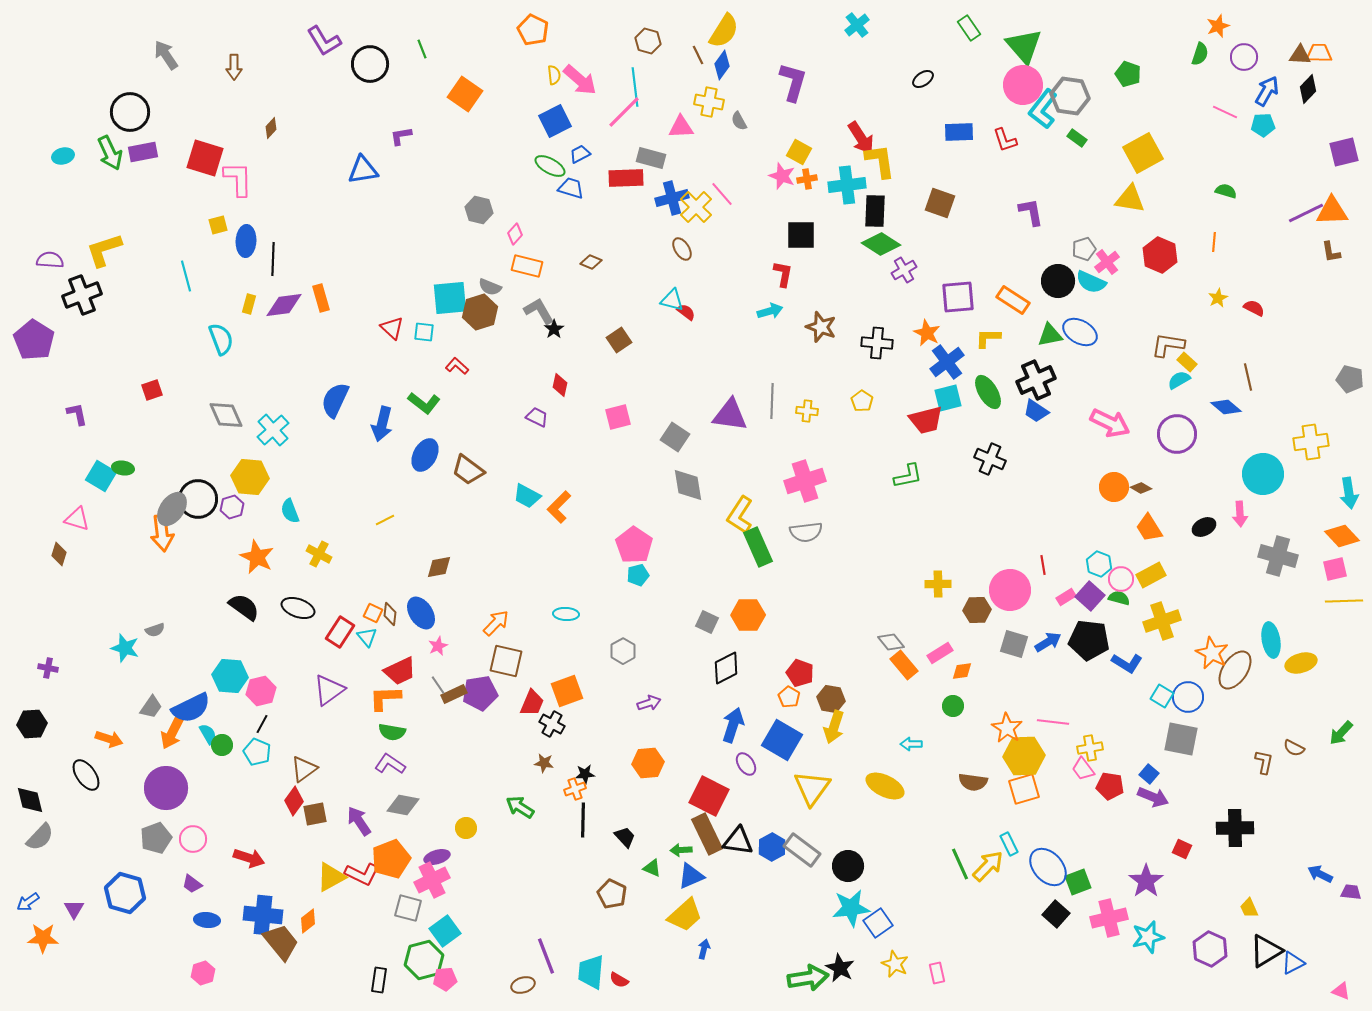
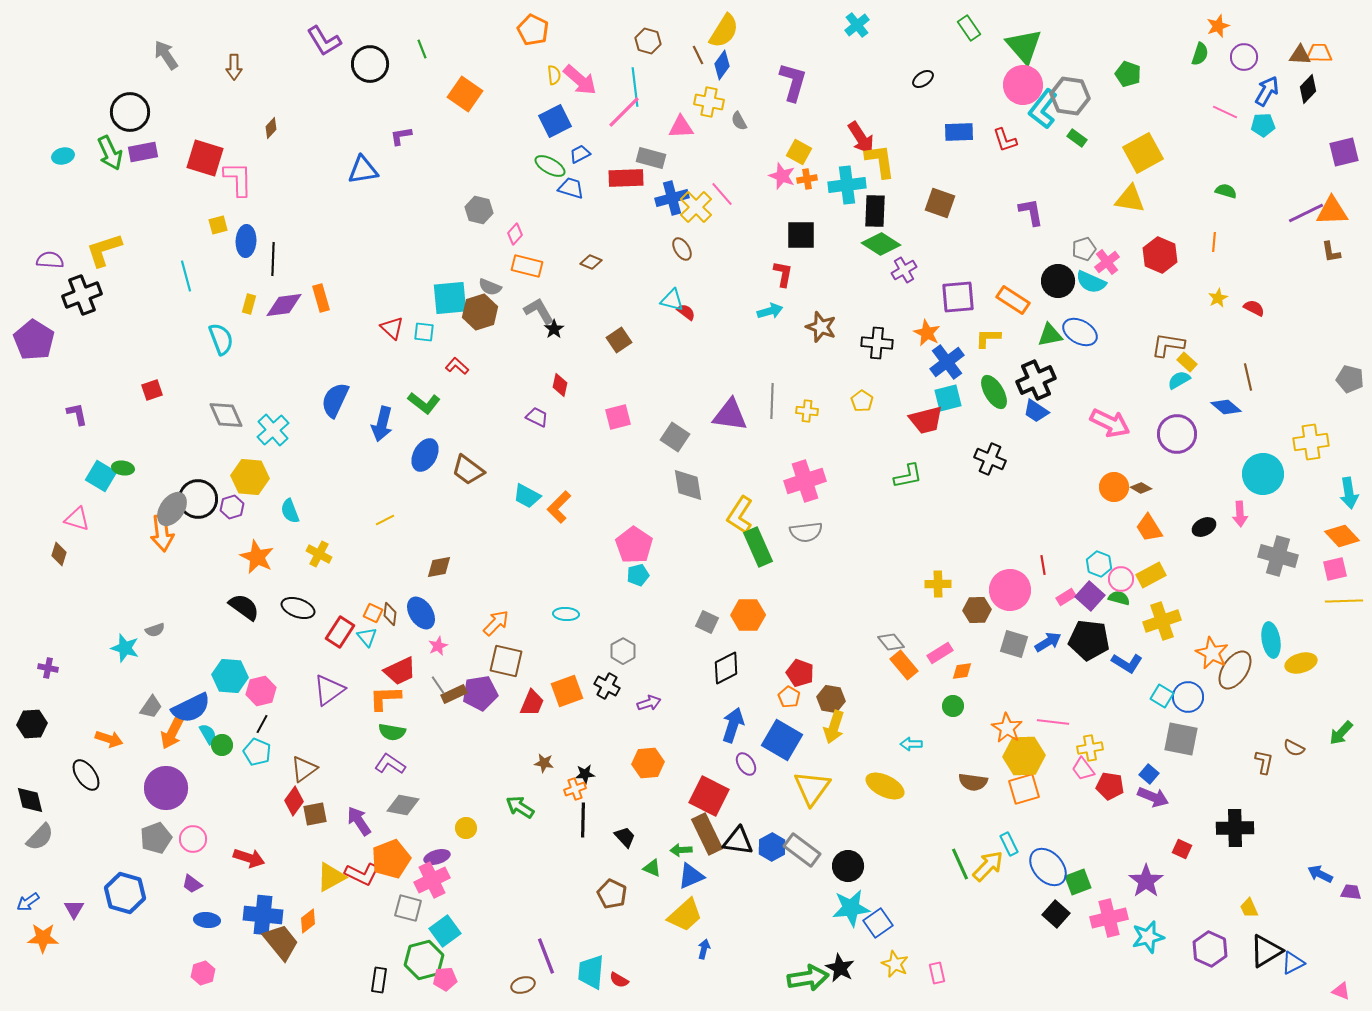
green ellipse at (988, 392): moved 6 px right
black cross at (552, 724): moved 55 px right, 38 px up
